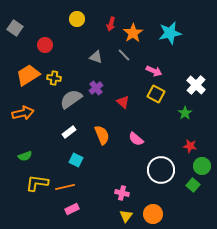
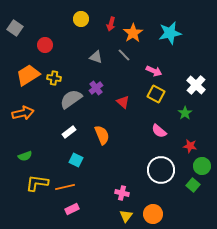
yellow circle: moved 4 px right
pink semicircle: moved 23 px right, 8 px up
